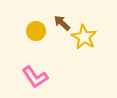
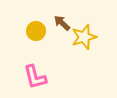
yellow star: rotated 25 degrees clockwise
pink L-shape: rotated 20 degrees clockwise
